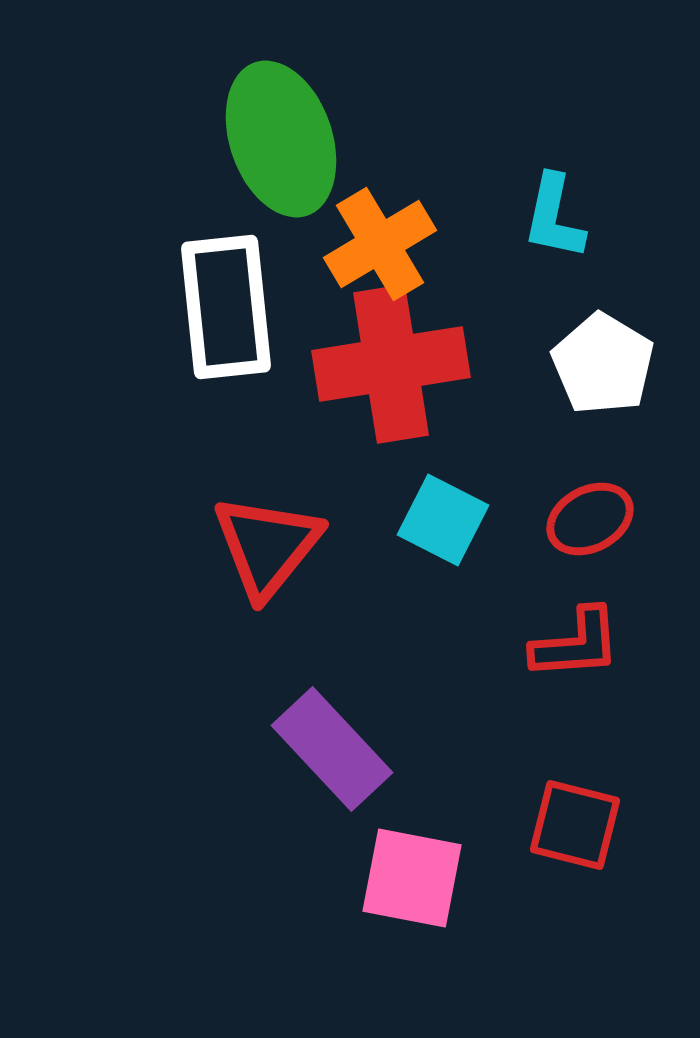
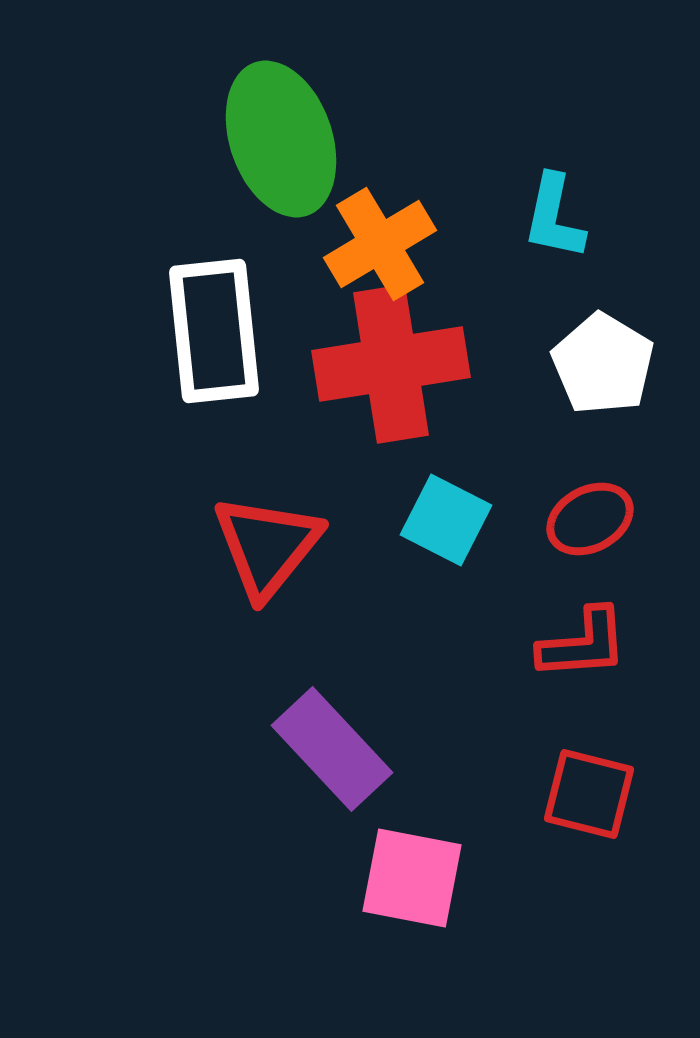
white rectangle: moved 12 px left, 24 px down
cyan square: moved 3 px right
red L-shape: moved 7 px right
red square: moved 14 px right, 31 px up
